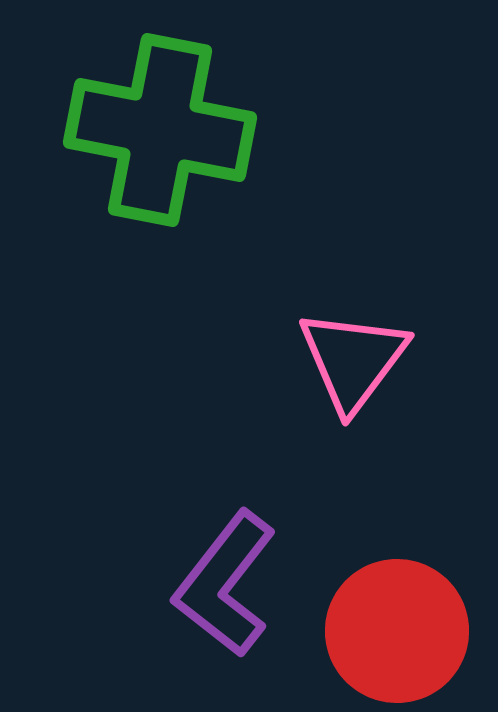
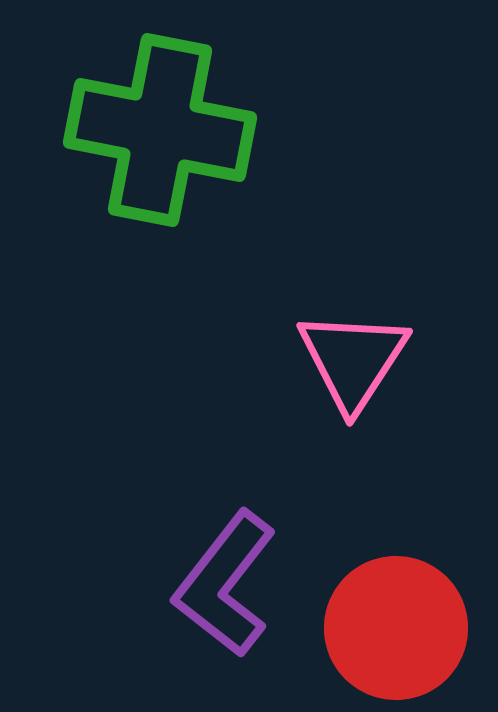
pink triangle: rotated 4 degrees counterclockwise
red circle: moved 1 px left, 3 px up
